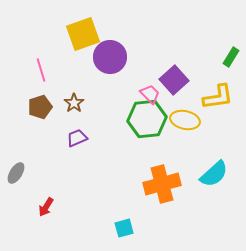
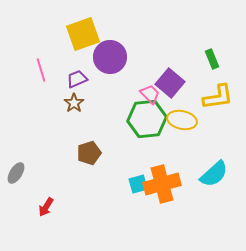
green rectangle: moved 19 px left, 2 px down; rotated 54 degrees counterclockwise
purple square: moved 4 px left, 3 px down; rotated 8 degrees counterclockwise
brown pentagon: moved 49 px right, 46 px down
yellow ellipse: moved 3 px left
purple trapezoid: moved 59 px up
cyan square: moved 14 px right, 44 px up
